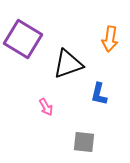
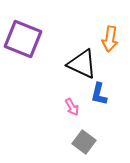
purple square: rotated 9 degrees counterclockwise
black triangle: moved 14 px right; rotated 44 degrees clockwise
pink arrow: moved 26 px right
gray square: rotated 30 degrees clockwise
